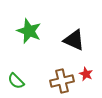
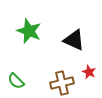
red star: moved 3 px right, 2 px up
brown cross: moved 2 px down
